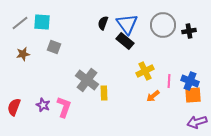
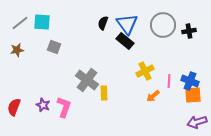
brown star: moved 6 px left, 4 px up
